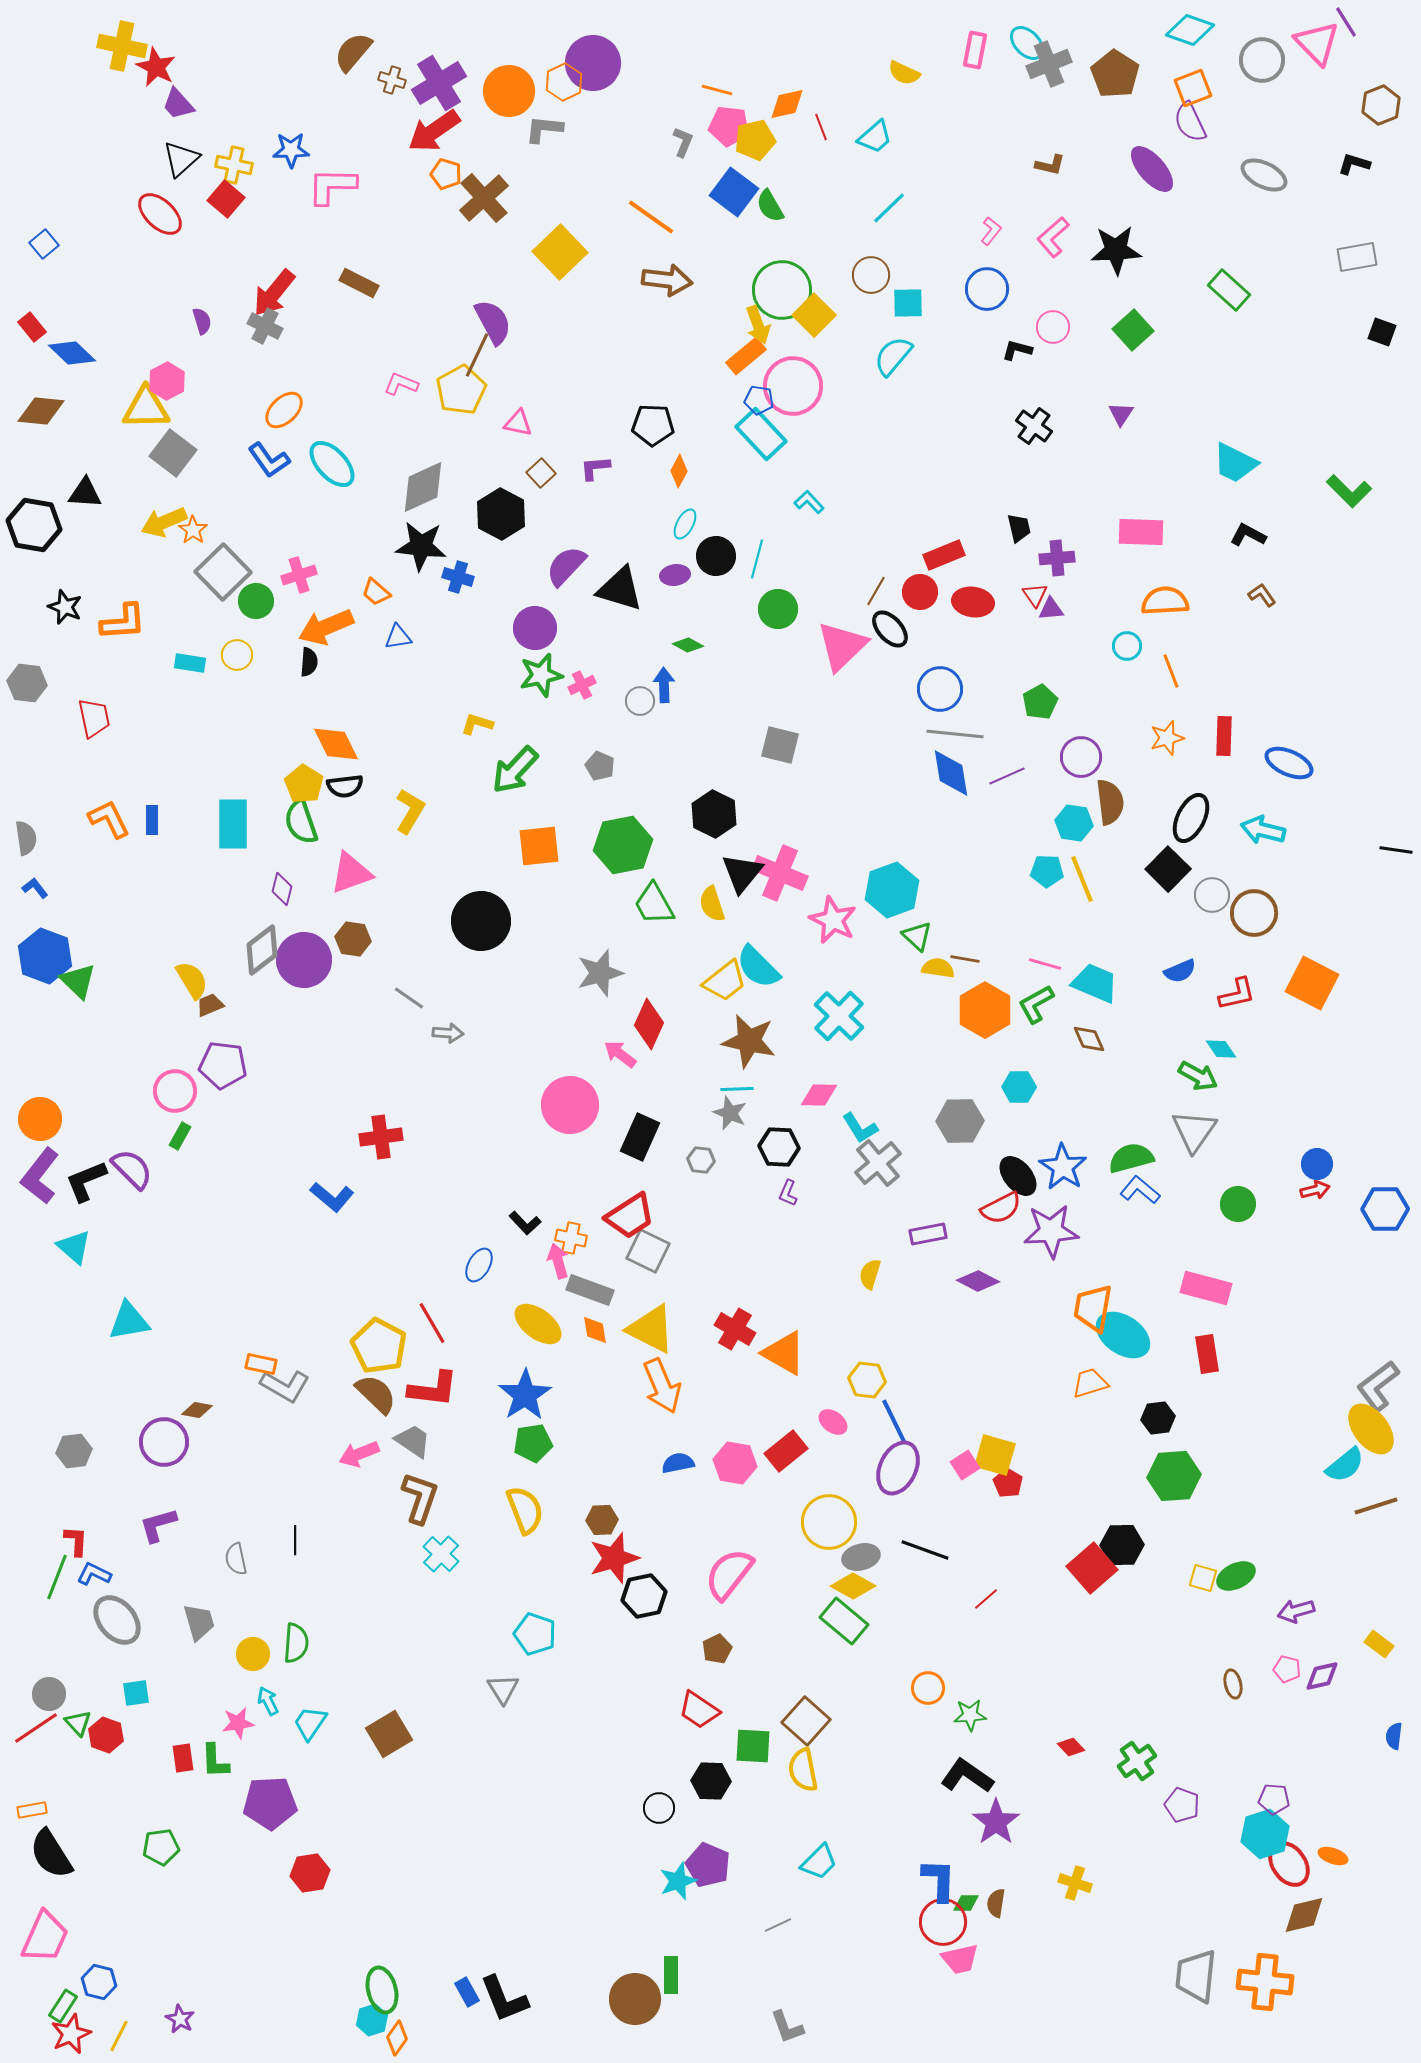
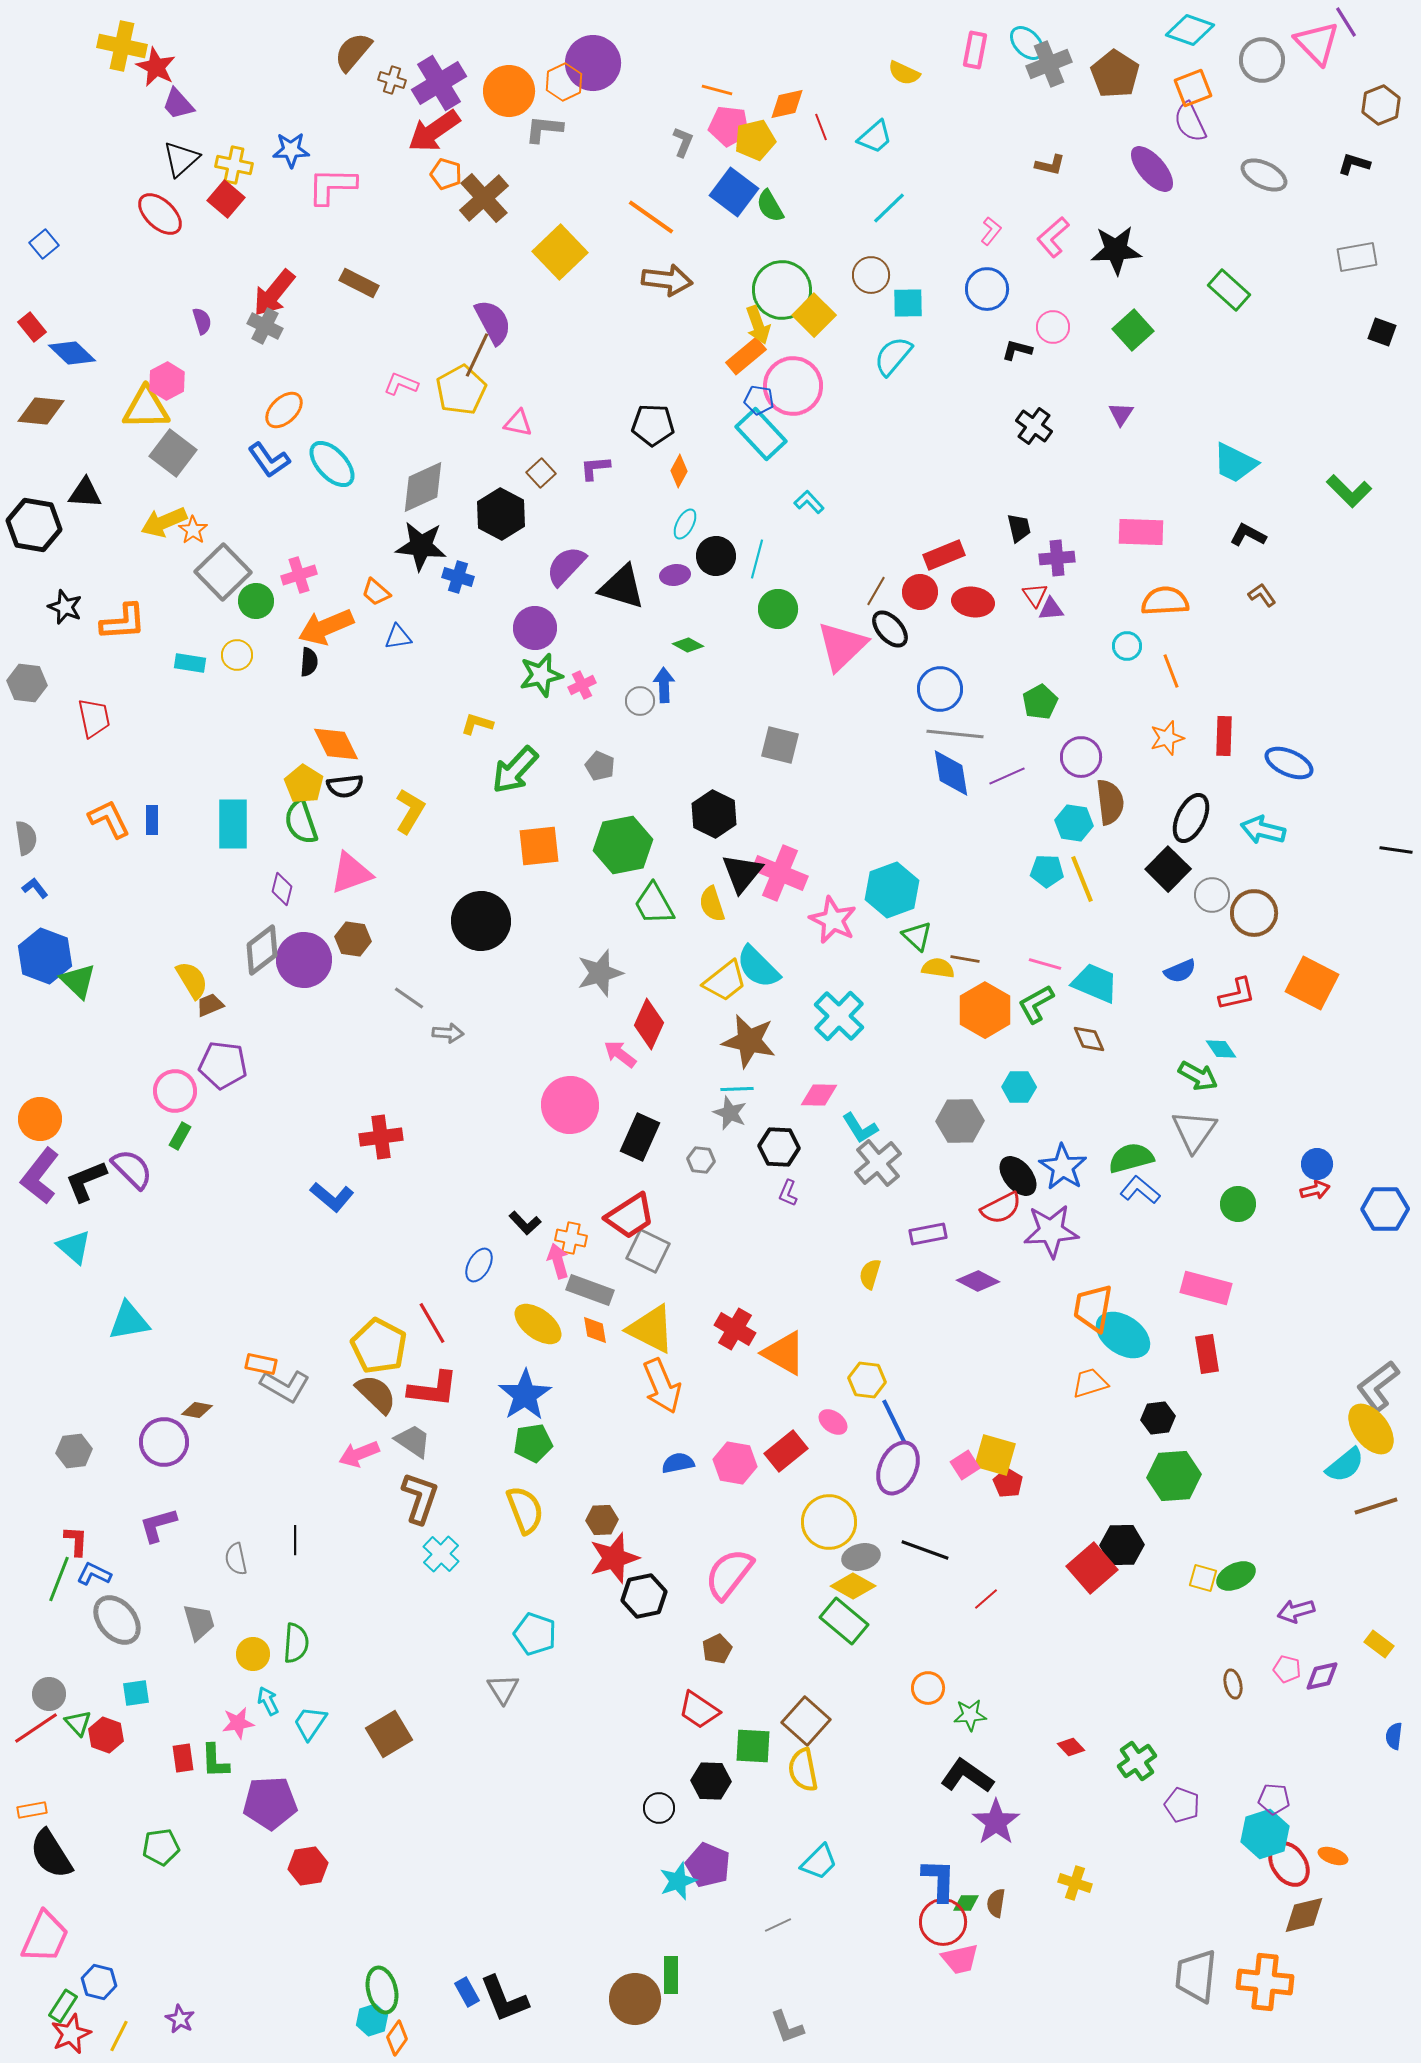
black triangle at (620, 589): moved 2 px right, 2 px up
green line at (57, 1577): moved 2 px right, 2 px down
red hexagon at (310, 1873): moved 2 px left, 7 px up
